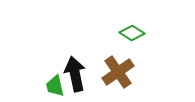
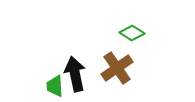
brown cross: moved 1 px left, 4 px up
green trapezoid: rotated 10 degrees clockwise
